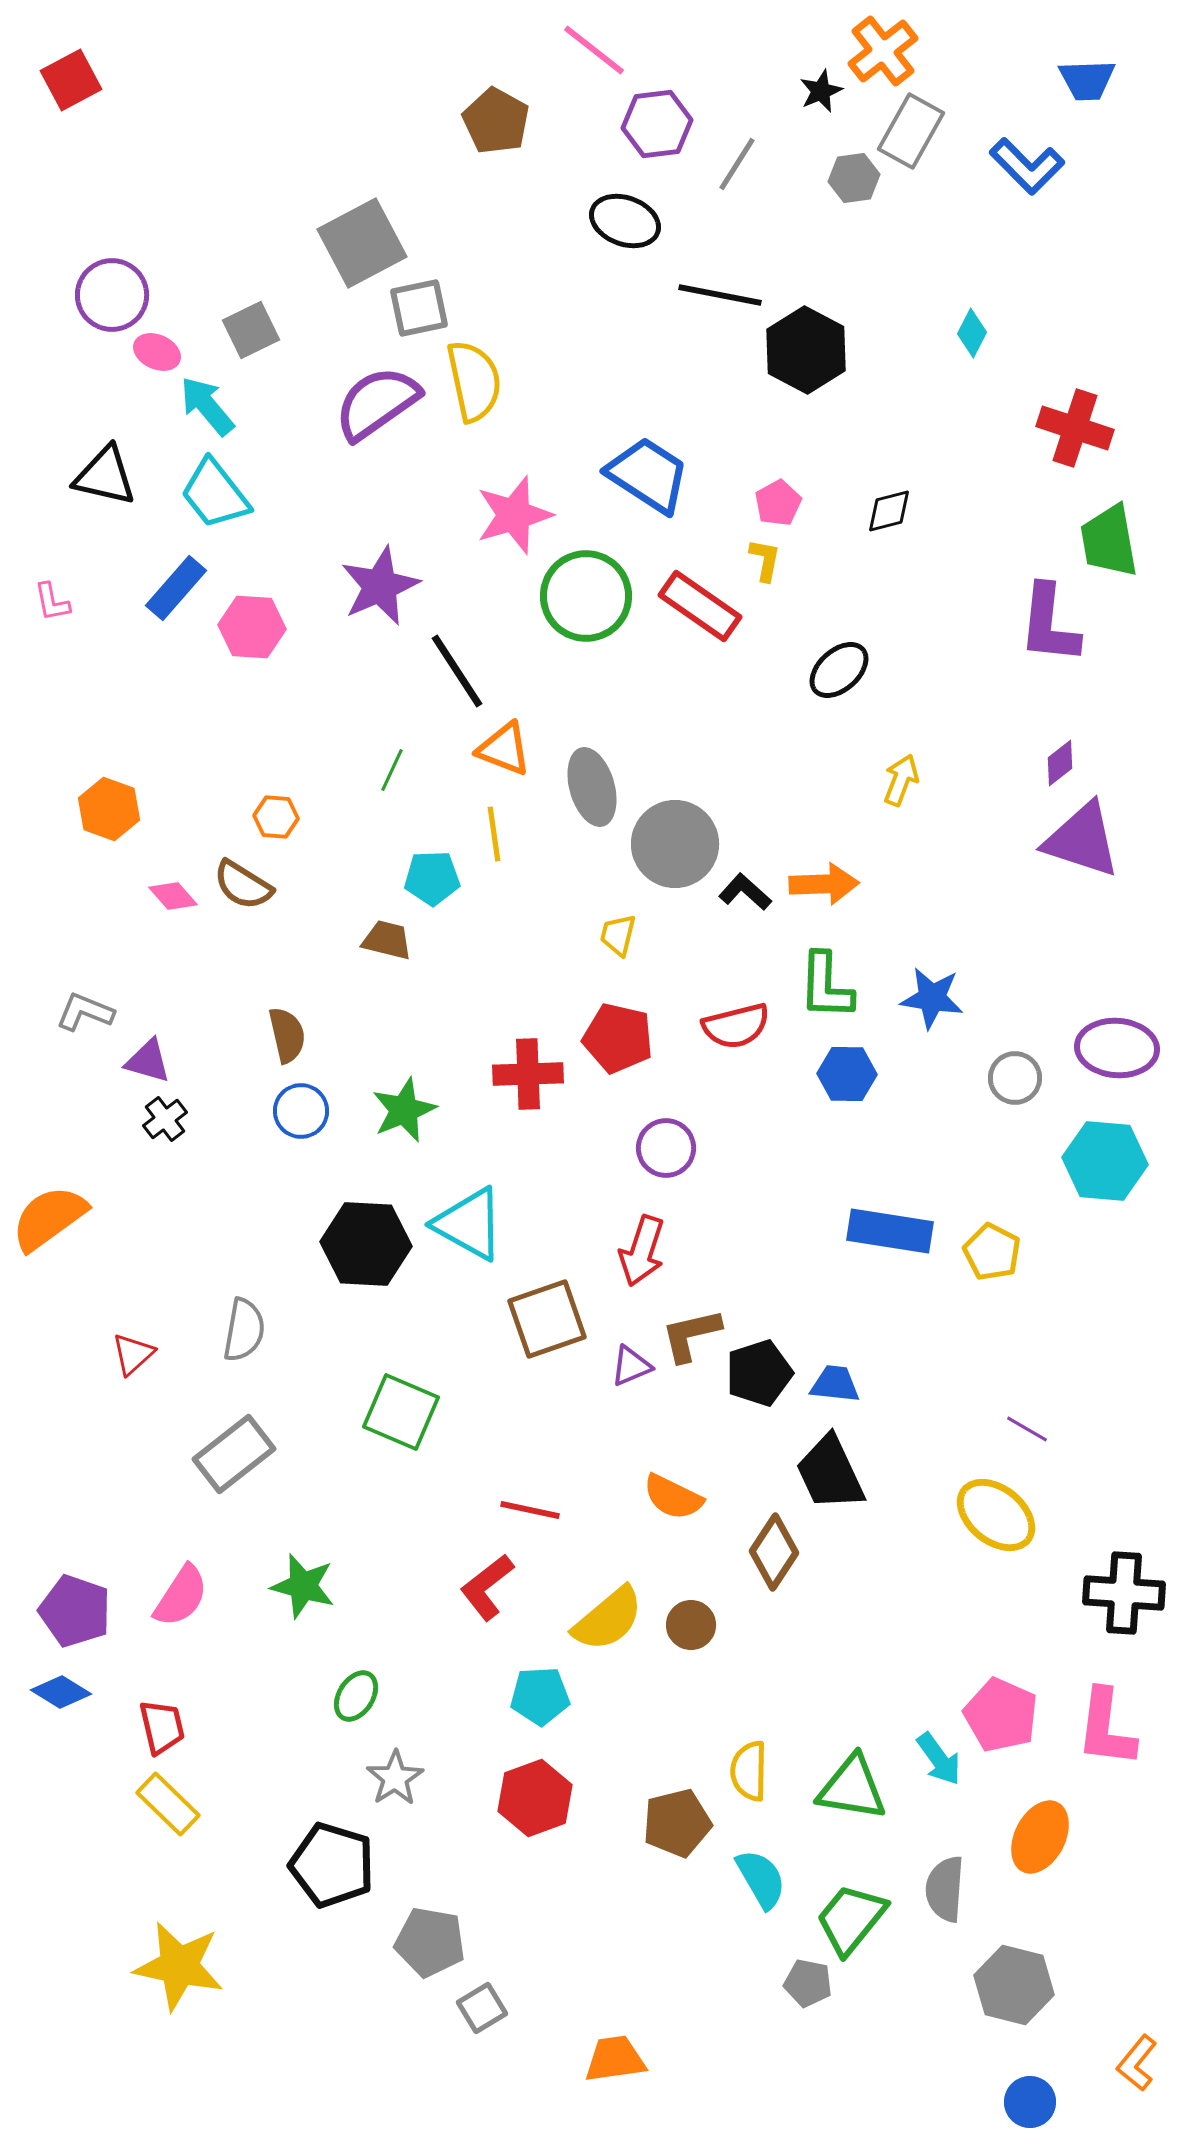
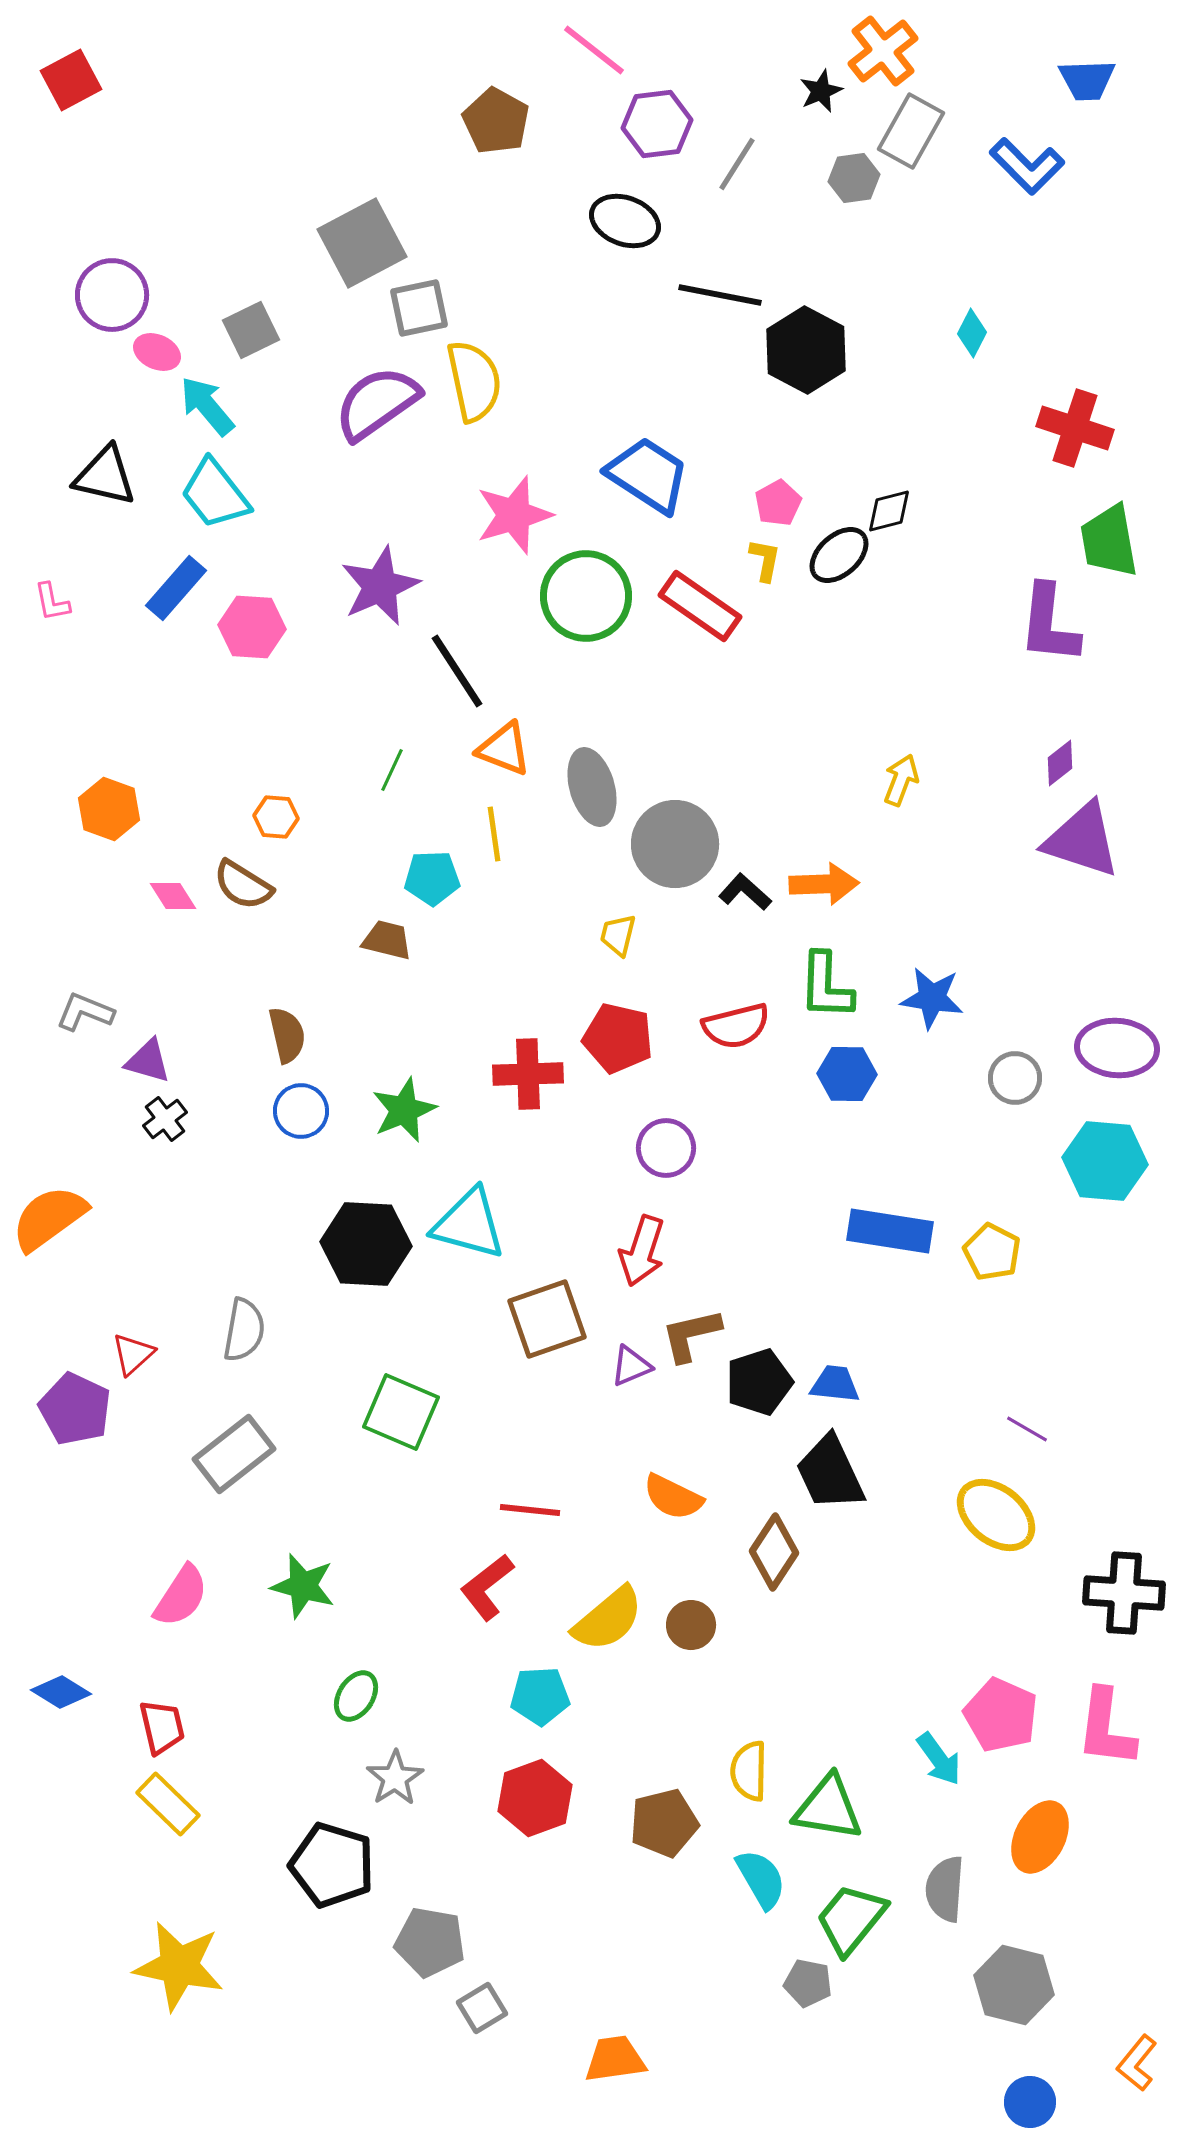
black ellipse at (839, 670): moved 115 px up
pink diamond at (173, 896): rotated 9 degrees clockwise
cyan triangle at (469, 1224): rotated 14 degrees counterclockwise
black pentagon at (759, 1373): moved 9 px down
red line at (530, 1510): rotated 6 degrees counterclockwise
purple pentagon at (75, 1611): moved 202 px up; rotated 6 degrees clockwise
green triangle at (852, 1788): moved 24 px left, 20 px down
brown pentagon at (677, 1823): moved 13 px left
